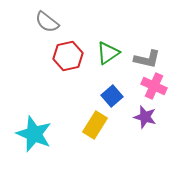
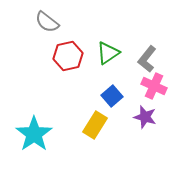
gray L-shape: rotated 116 degrees clockwise
cyan star: rotated 15 degrees clockwise
